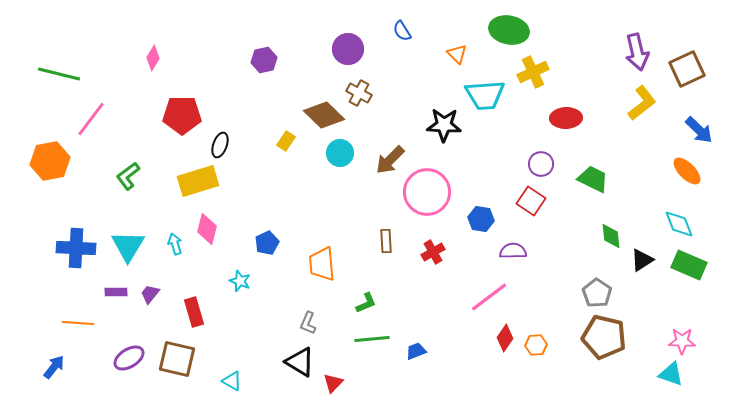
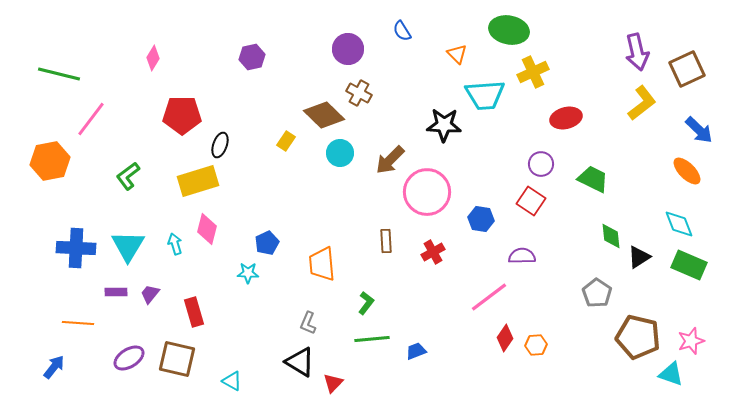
purple hexagon at (264, 60): moved 12 px left, 3 px up
red ellipse at (566, 118): rotated 12 degrees counterclockwise
purple semicircle at (513, 251): moved 9 px right, 5 px down
black triangle at (642, 260): moved 3 px left, 3 px up
cyan star at (240, 281): moved 8 px right, 8 px up; rotated 20 degrees counterclockwise
green L-shape at (366, 303): rotated 30 degrees counterclockwise
brown pentagon at (604, 337): moved 34 px right
pink star at (682, 341): moved 9 px right; rotated 20 degrees counterclockwise
